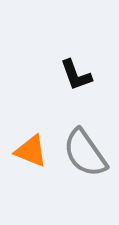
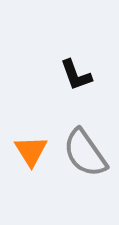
orange triangle: rotated 36 degrees clockwise
